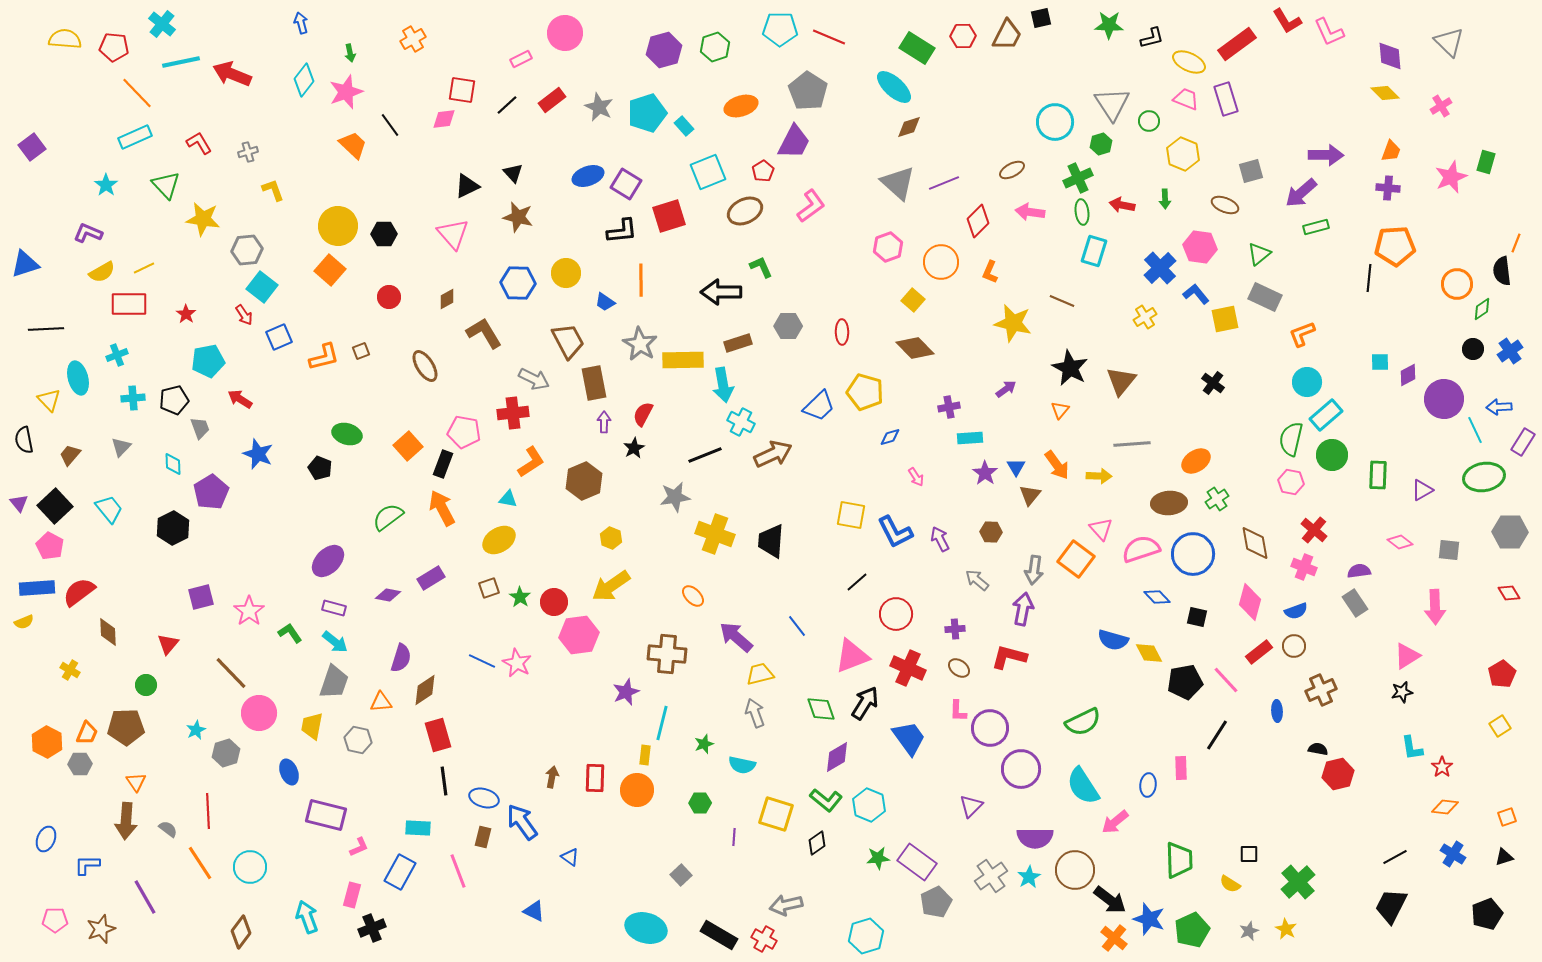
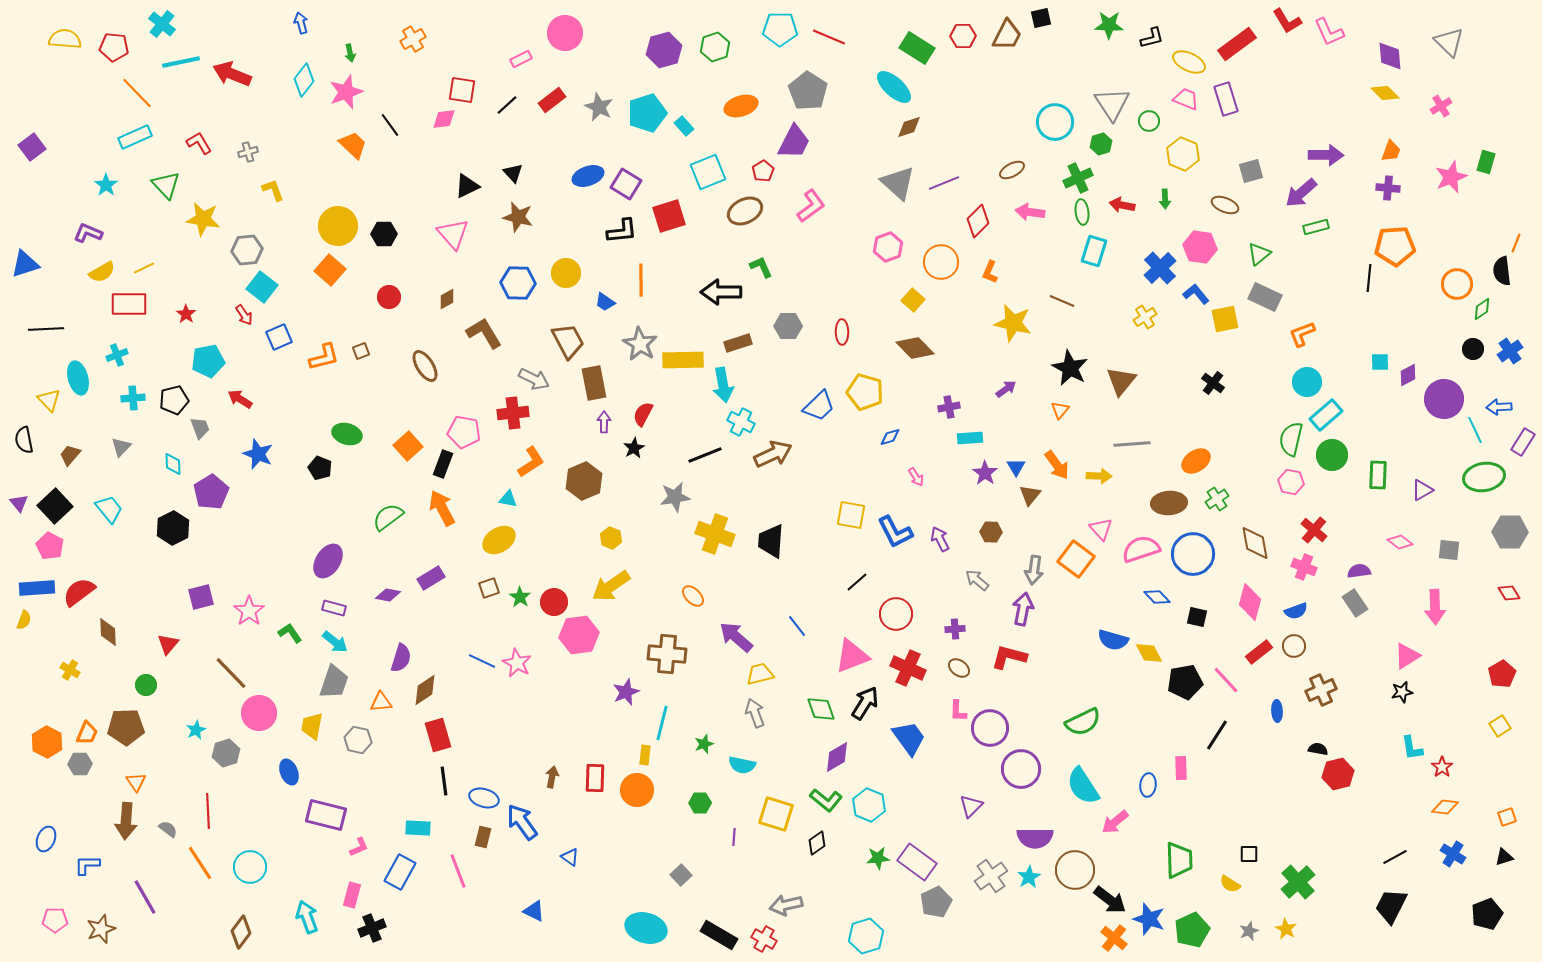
purple ellipse at (328, 561): rotated 12 degrees counterclockwise
yellow semicircle at (24, 622): moved 2 px up; rotated 48 degrees counterclockwise
